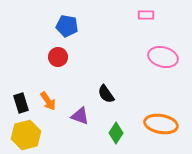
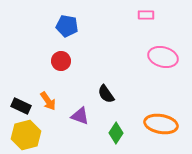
red circle: moved 3 px right, 4 px down
black rectangle: moved 3 px down; rotated 48 degrees counterclockwise
